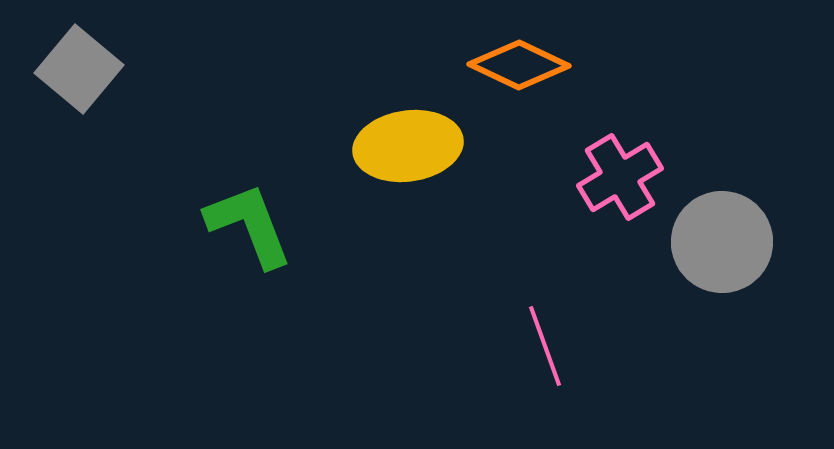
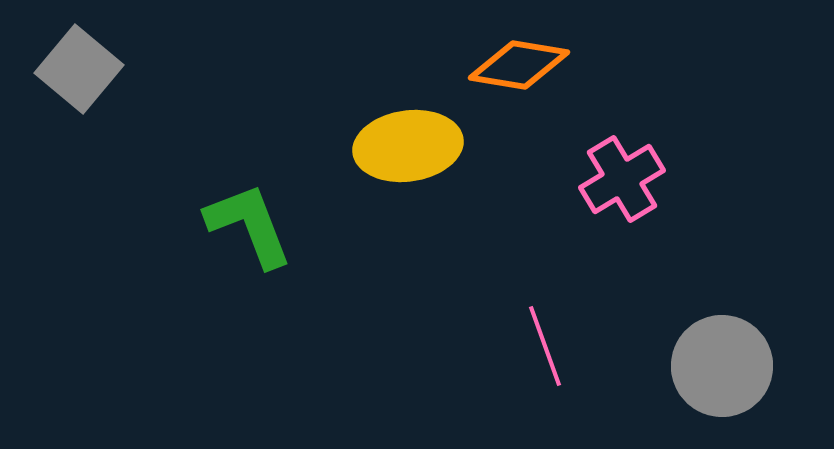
orange diamond: rotated 16 degrees counterclockwise
pink cross: moved 2 px right, 2 px down
gray circle: moved 124 px down
